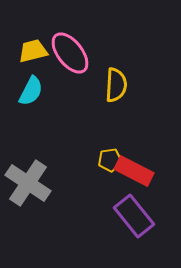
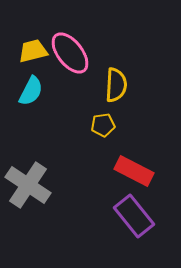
yellow pentagon: moved 7 px left, 35 px up
gray cross: moved 2 px down
